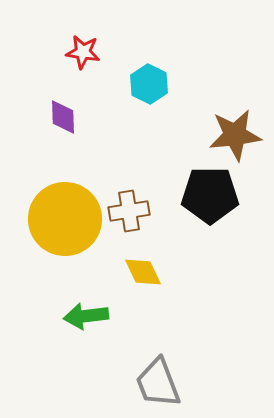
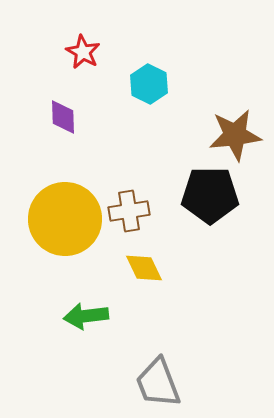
red star: rotated 20 degrees clockwise
yellow diamond: moved 1 px right, 4 px up
